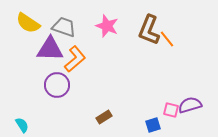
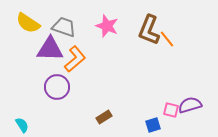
purple circle: moved 2 px down
